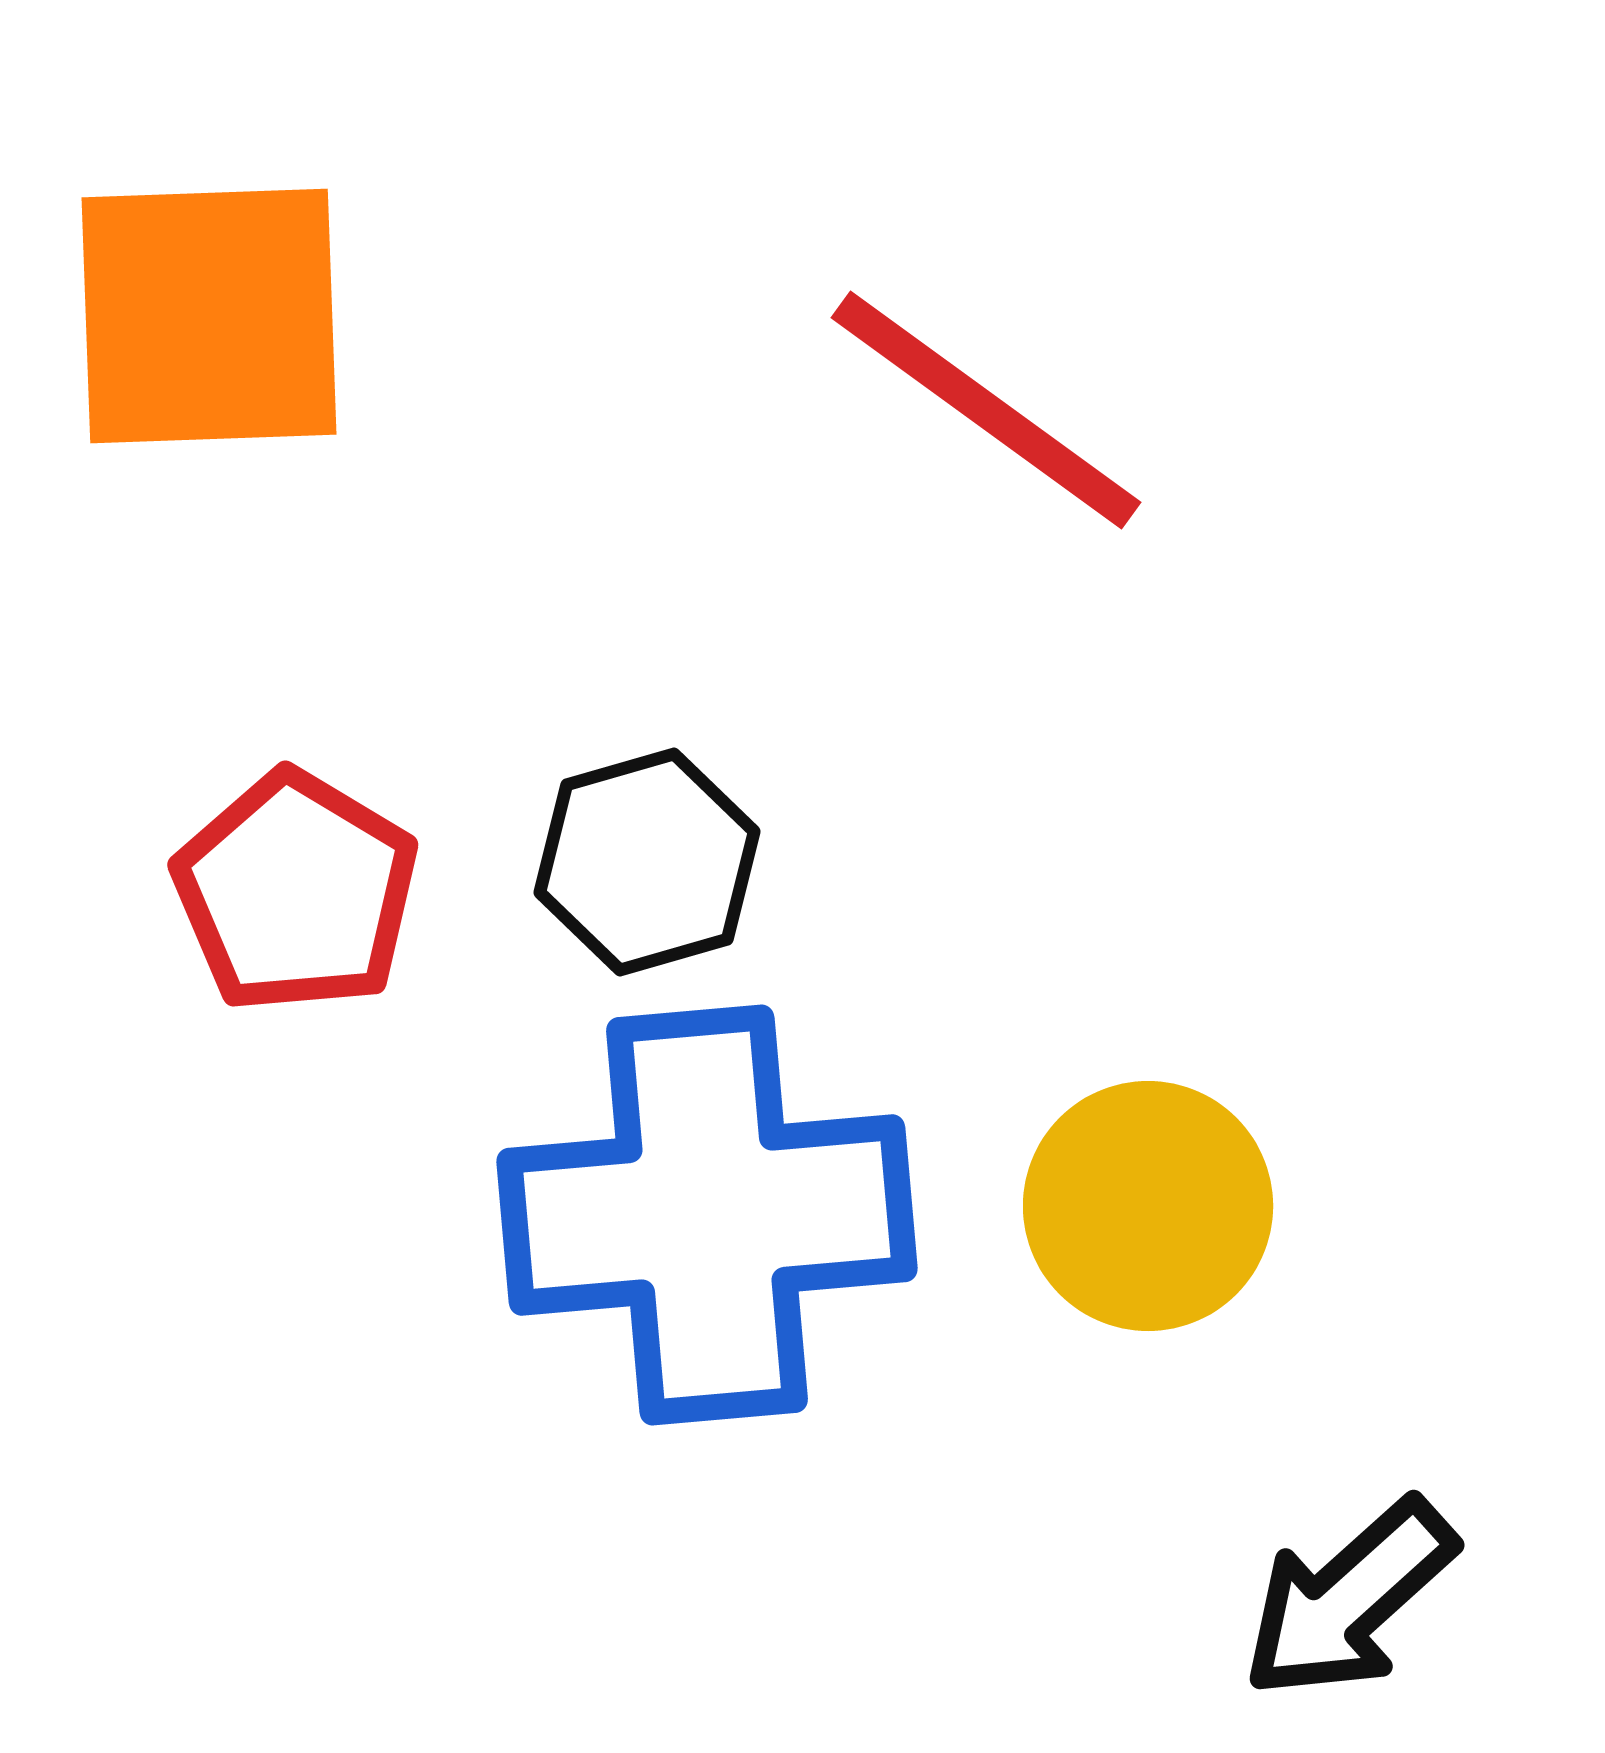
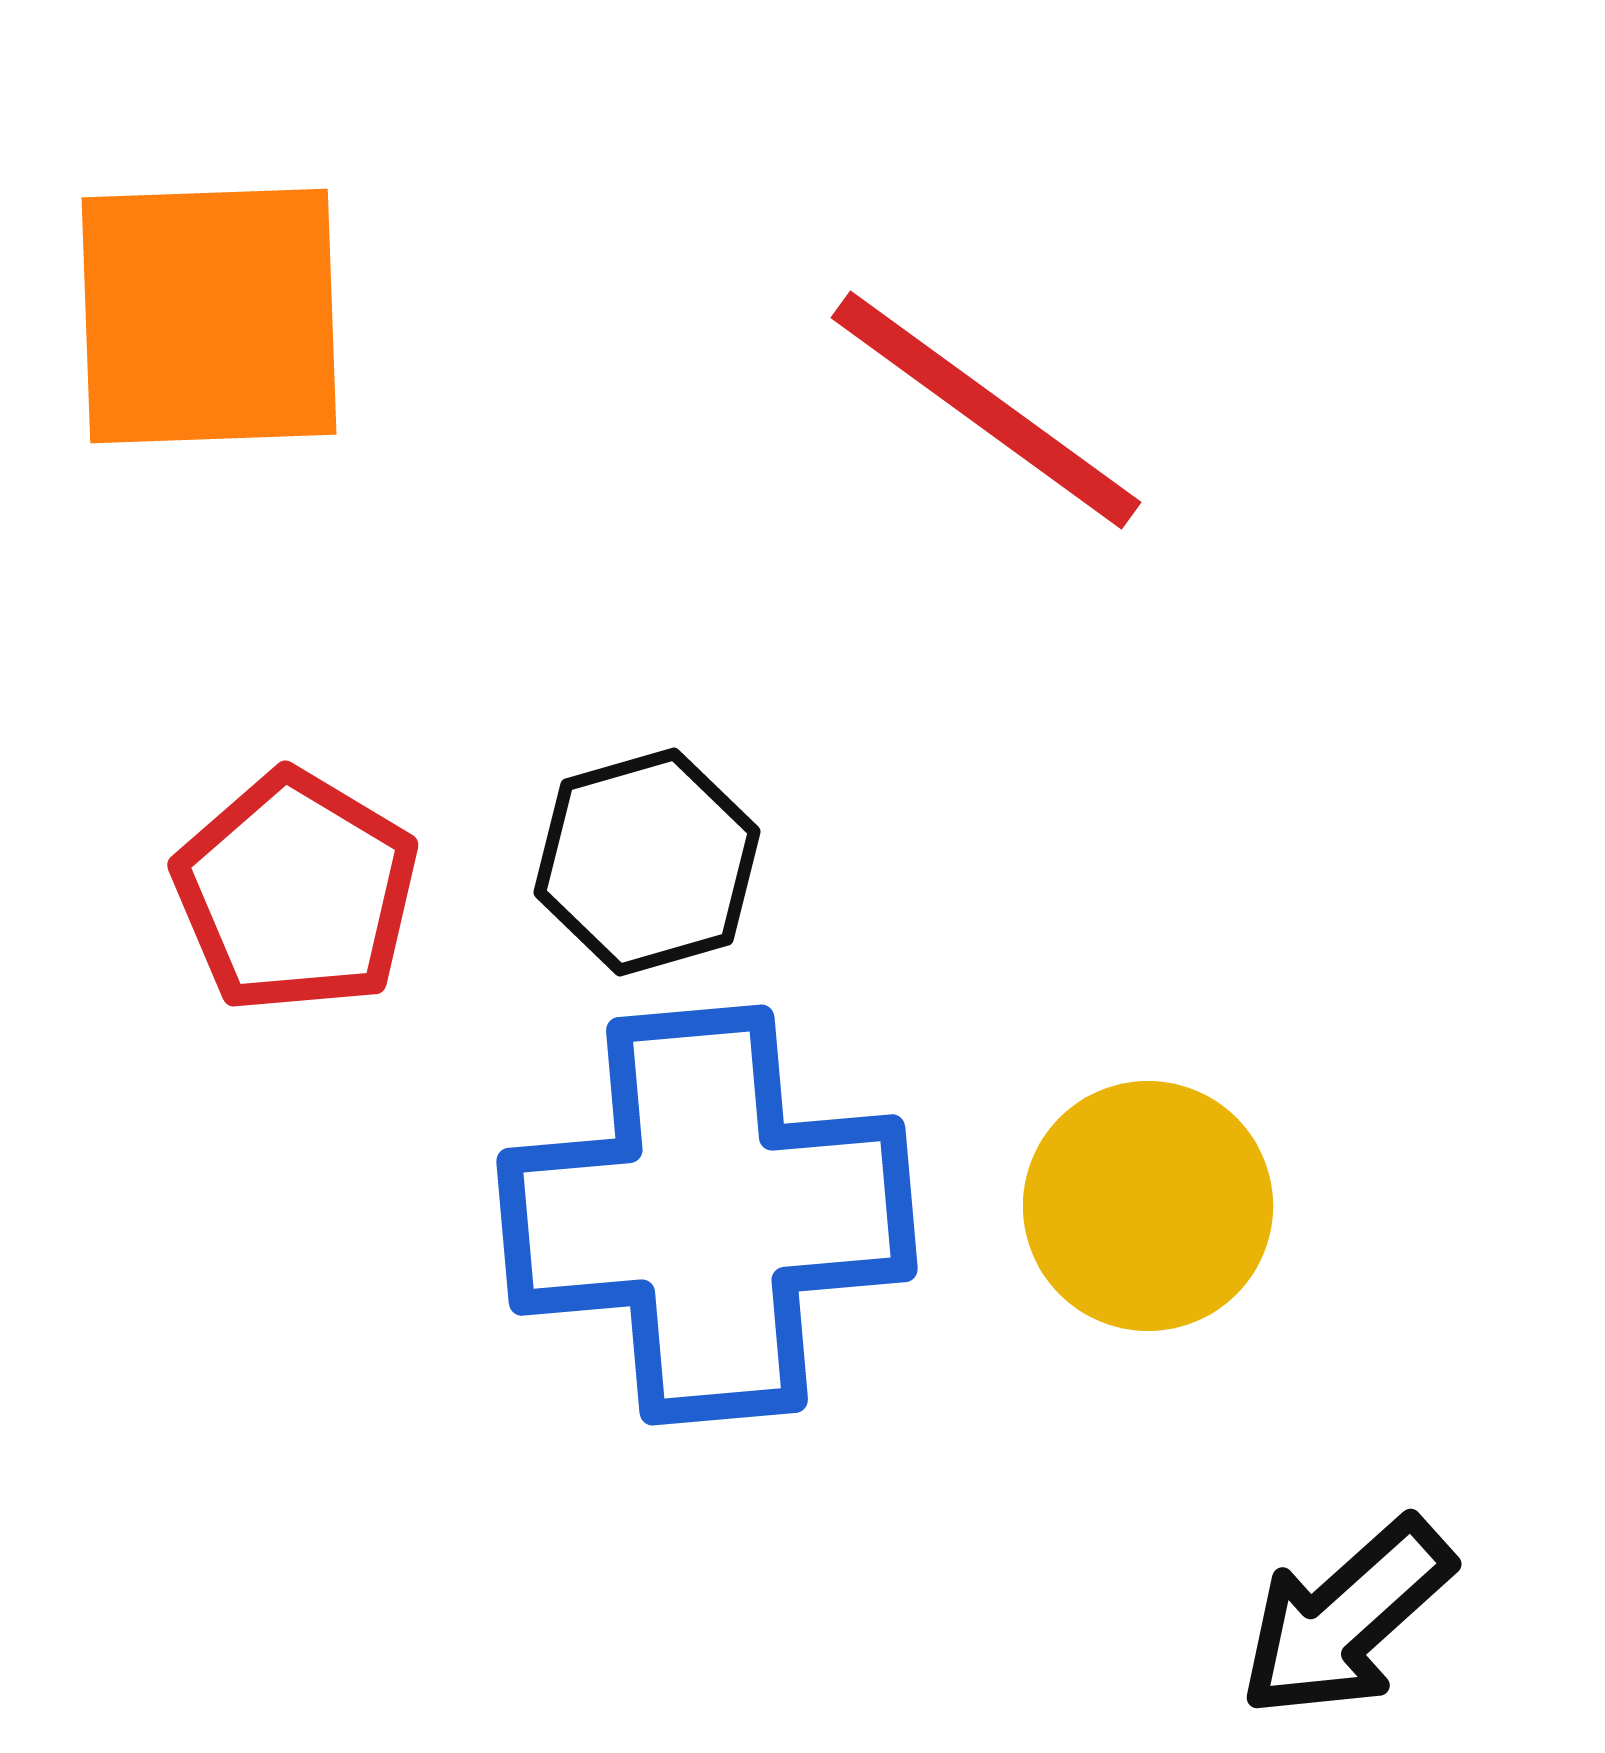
black arrow: moved 3 px left, 19 px down
